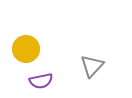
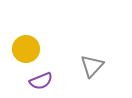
purple semicircle: rotated 10 degrees counterclockwise
